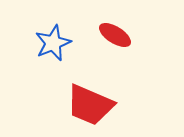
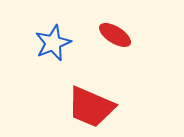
red trapezoid: moved 1 px right, 2 px down
